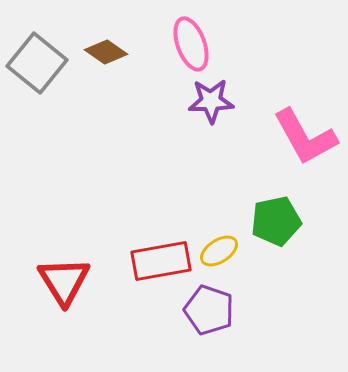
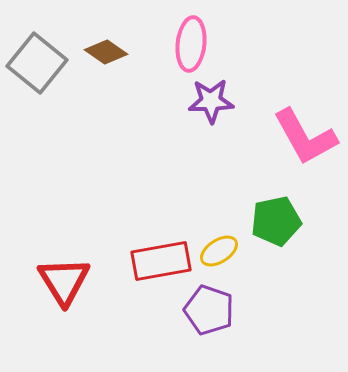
pink ellipse: rotated 26 degrees clockwise
